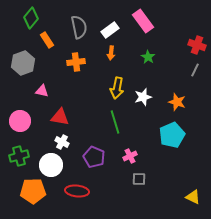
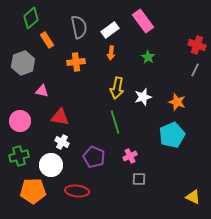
green diamond: rotated 10 degrees clockwise
